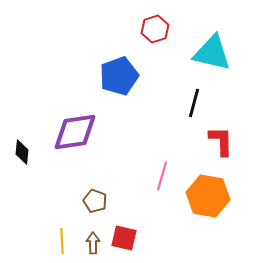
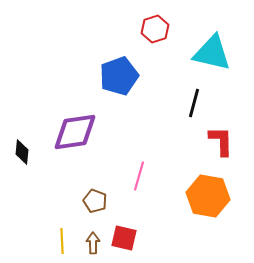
pink line: moved 23 px left
